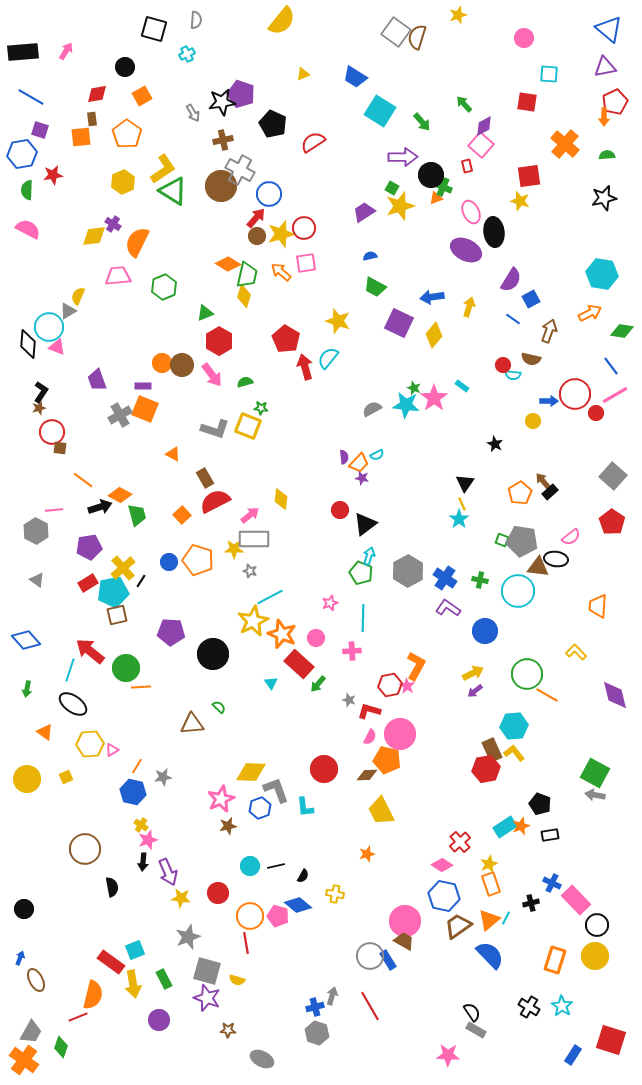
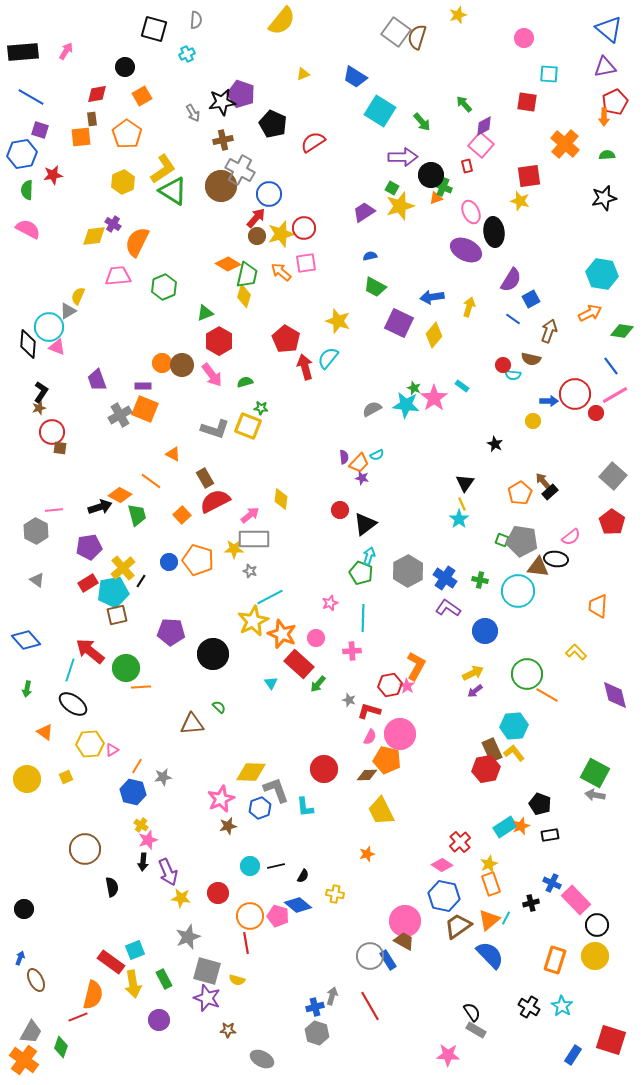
orange line at (83, 480): moved 68 px right, 1 px down
